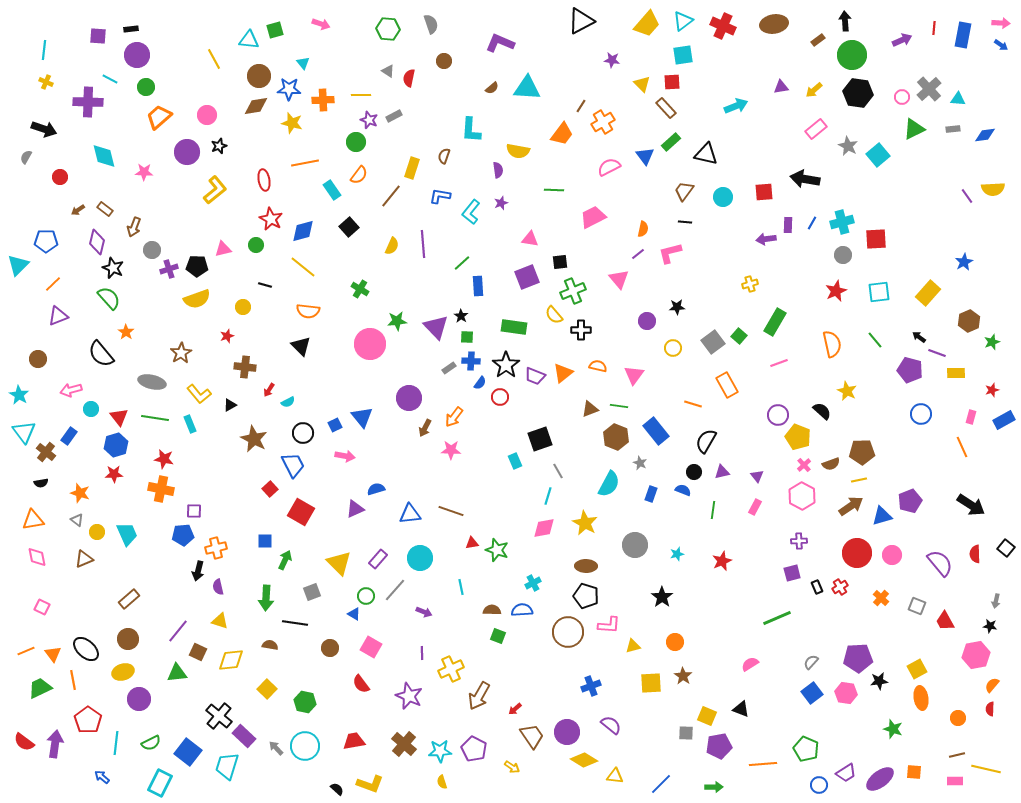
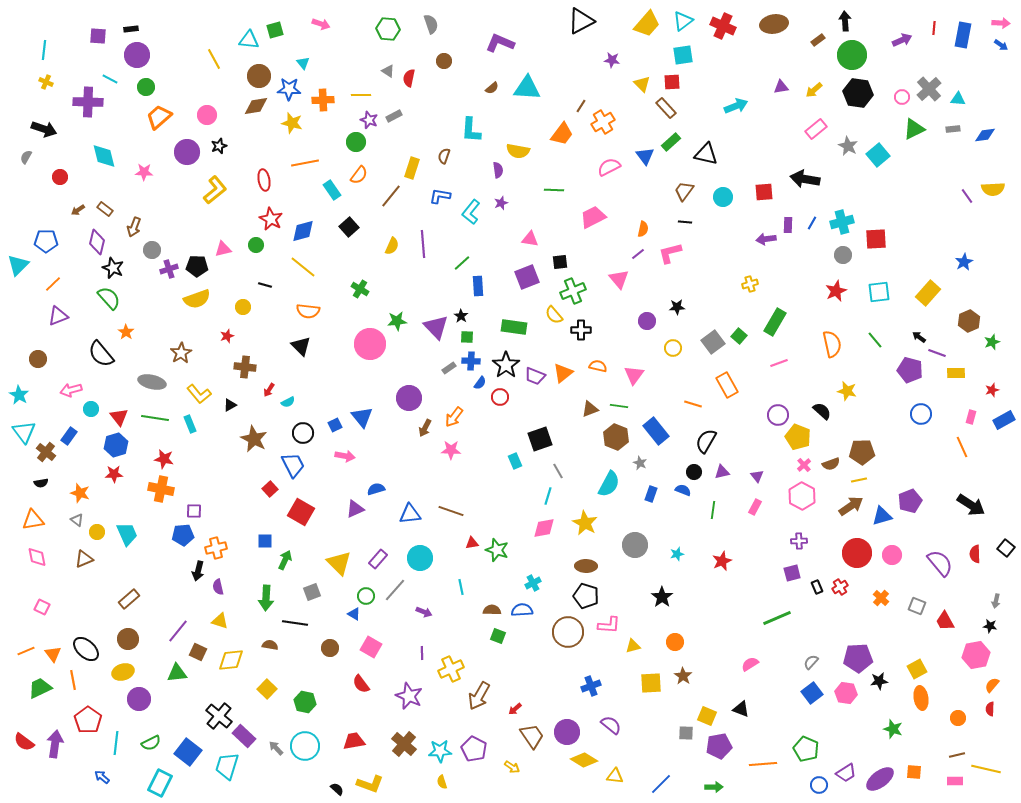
yellow star at (847, 391): rotated 12 degrees counterclockwise
